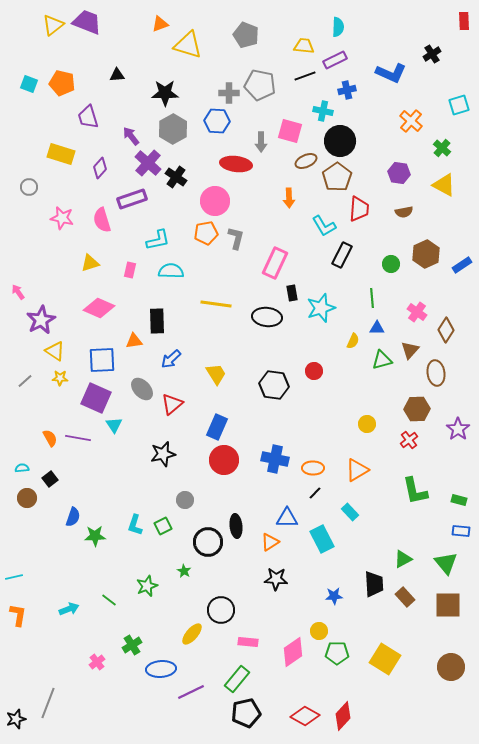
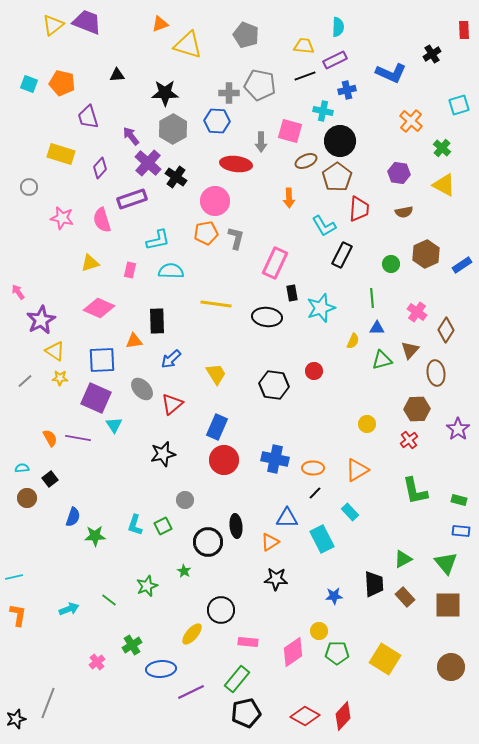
red rectangle at (464, 21): moved 9 px down
